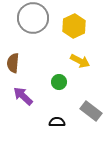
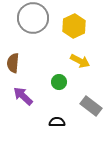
gray rectangle: moved 5 px up
